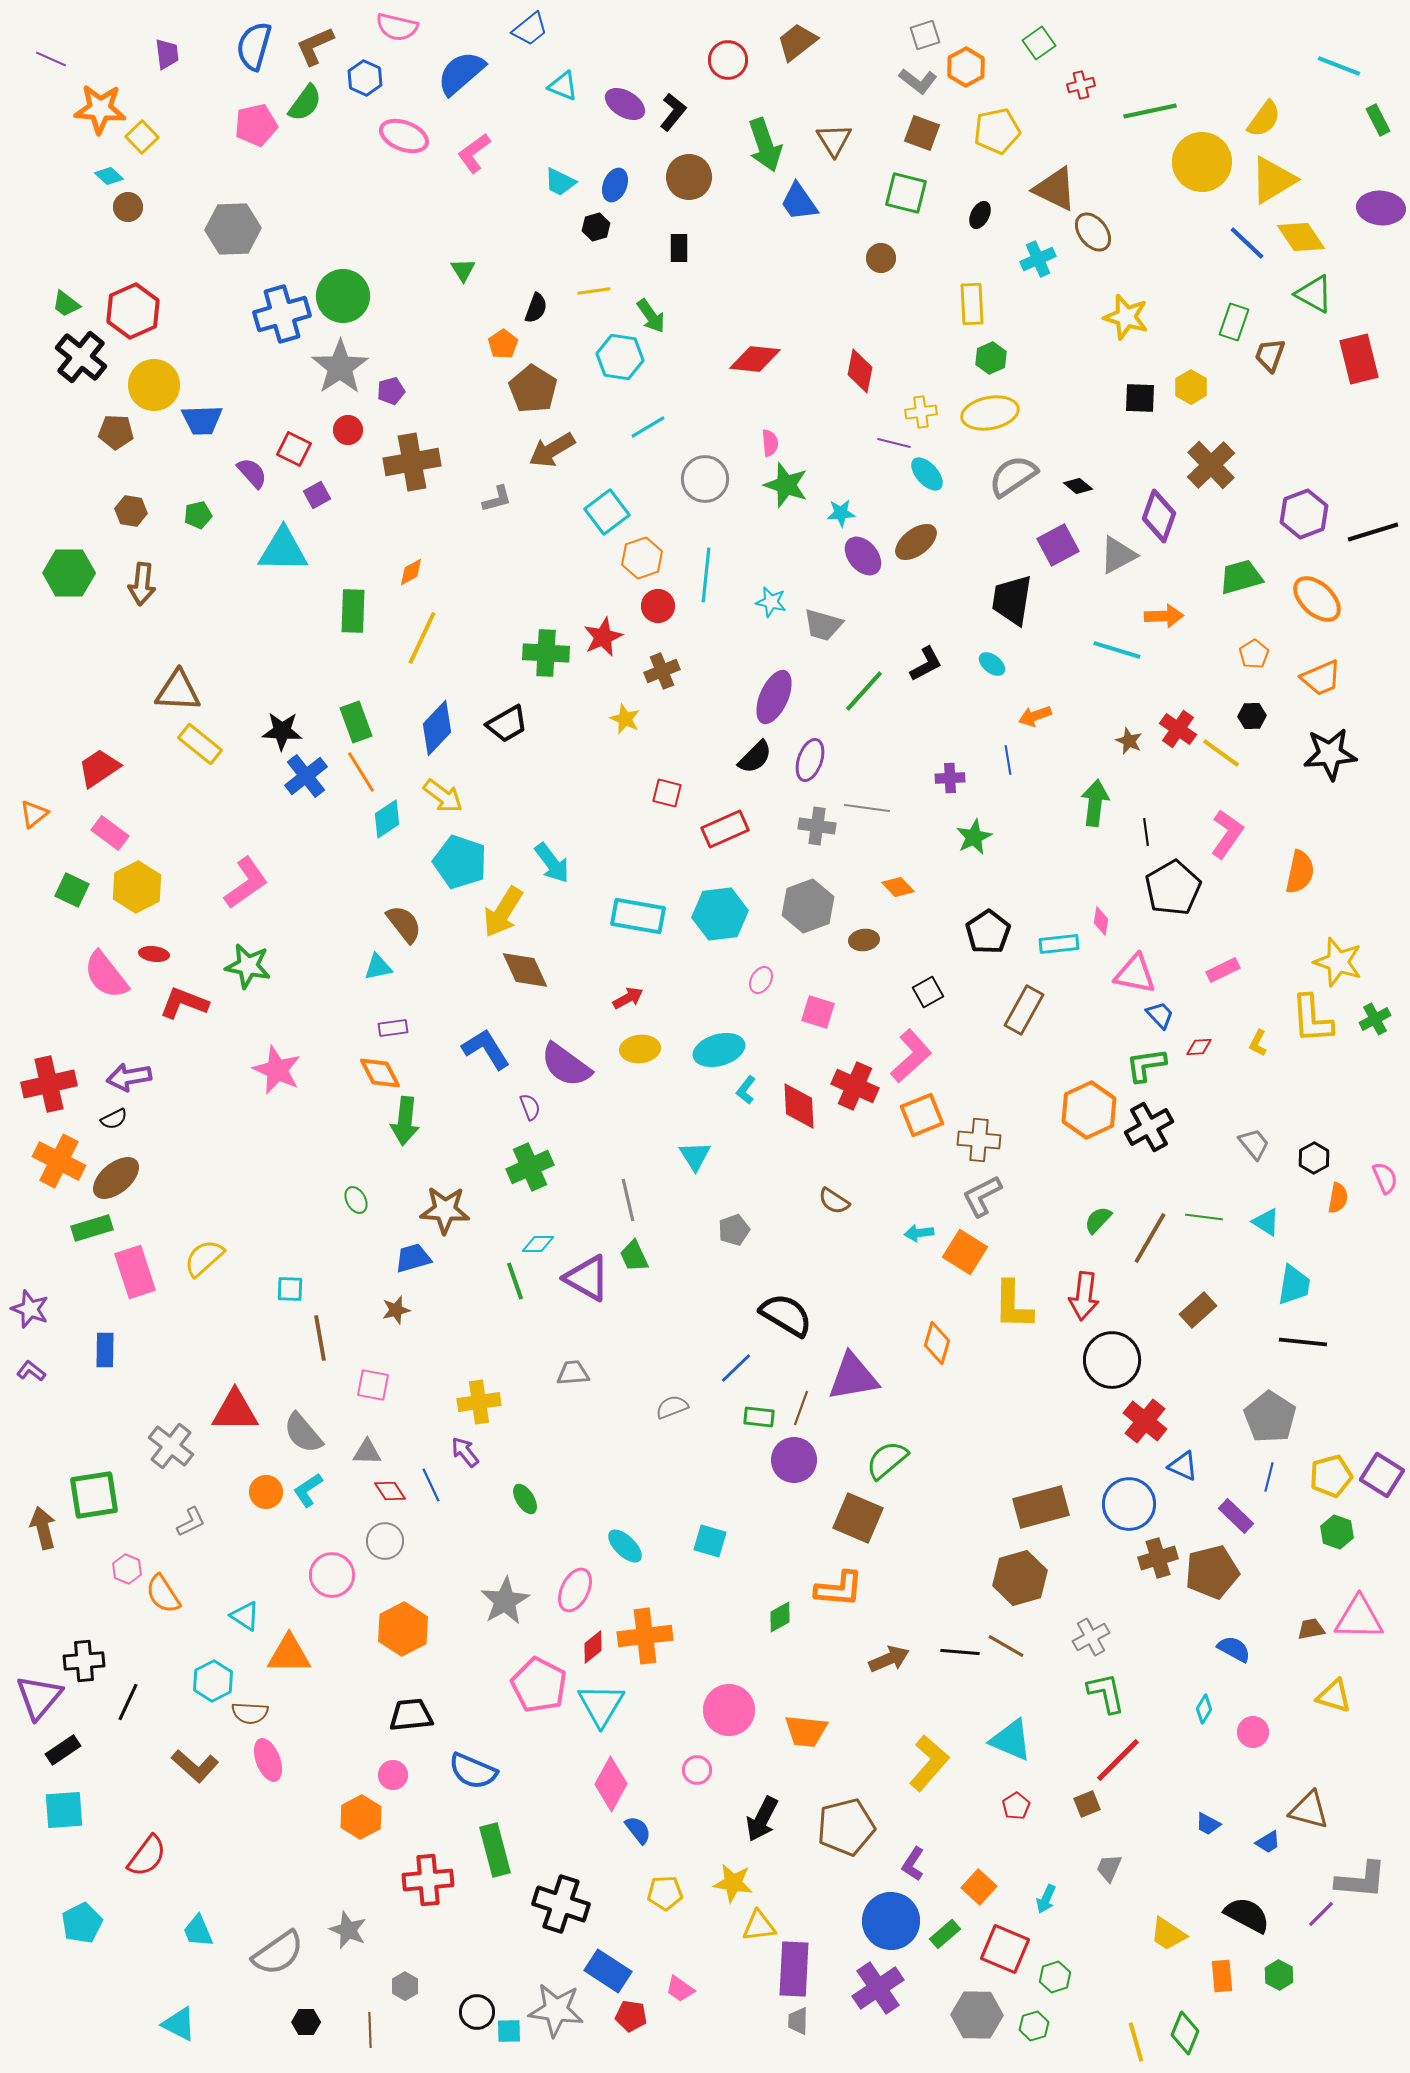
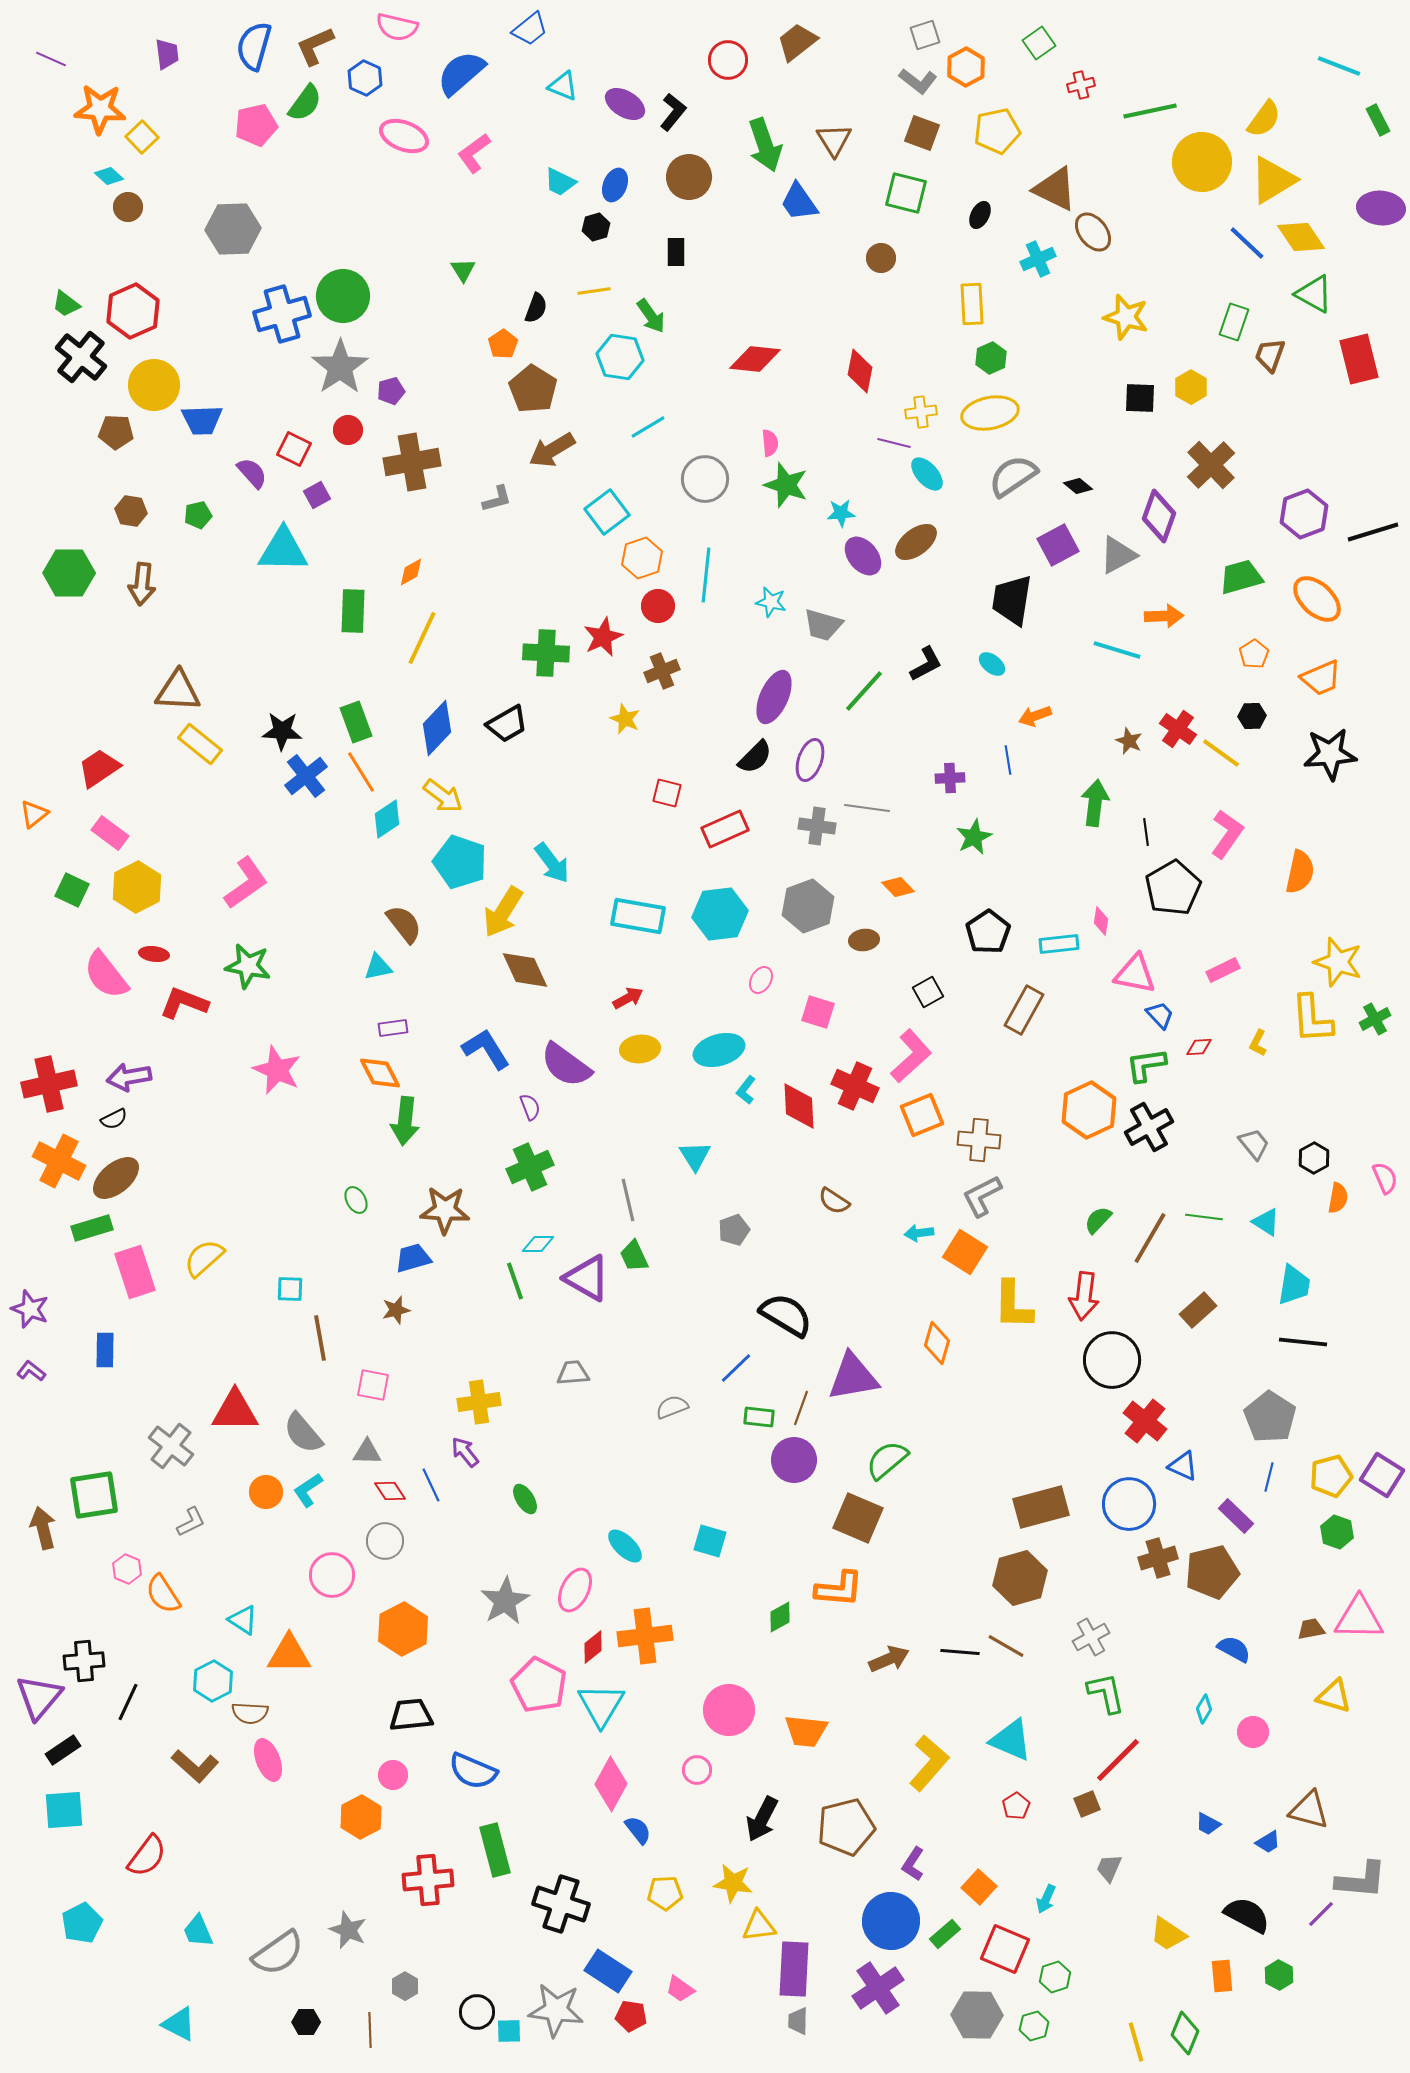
black rectangle at (679, 248): moved 3 px left, 4 px down
cyan triangle at (245, 1616): moved 2 px left, 4 px down
